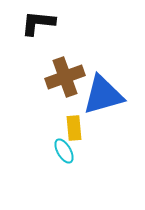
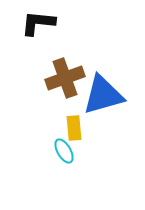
brown cross: moved 1 px down
